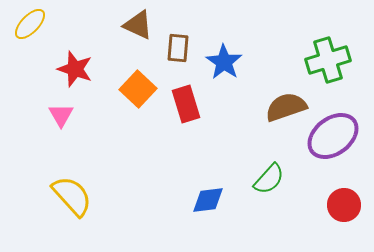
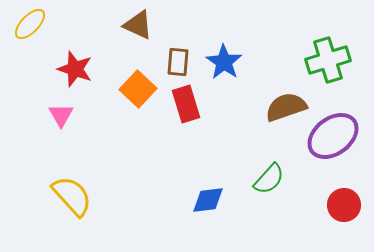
brown rectangle: moved 14 px down
